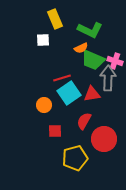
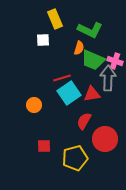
orange semicircle: moved 2 px left; rotated 48 degrees counterclockwise
orange circle: moved 10 px left
red square: moved 11 px left, 15 px down
red circle: moved 1 px right
